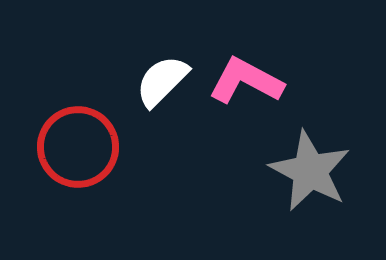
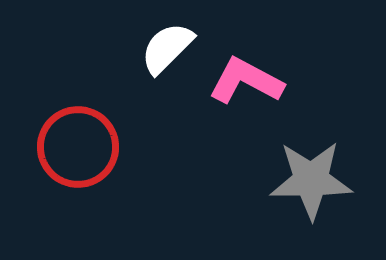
white semicircle: moved 5 px right, 33 px up
gray star: moved 1 px right, 9 px down; rotated 28 degrees counterclockwise
